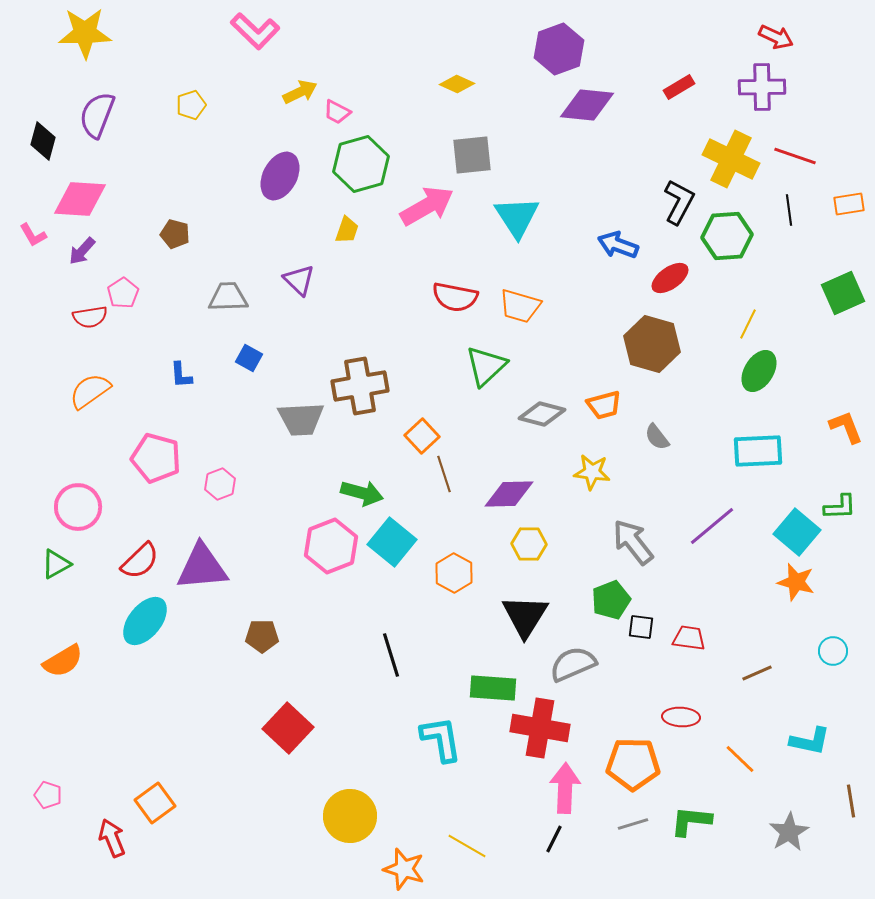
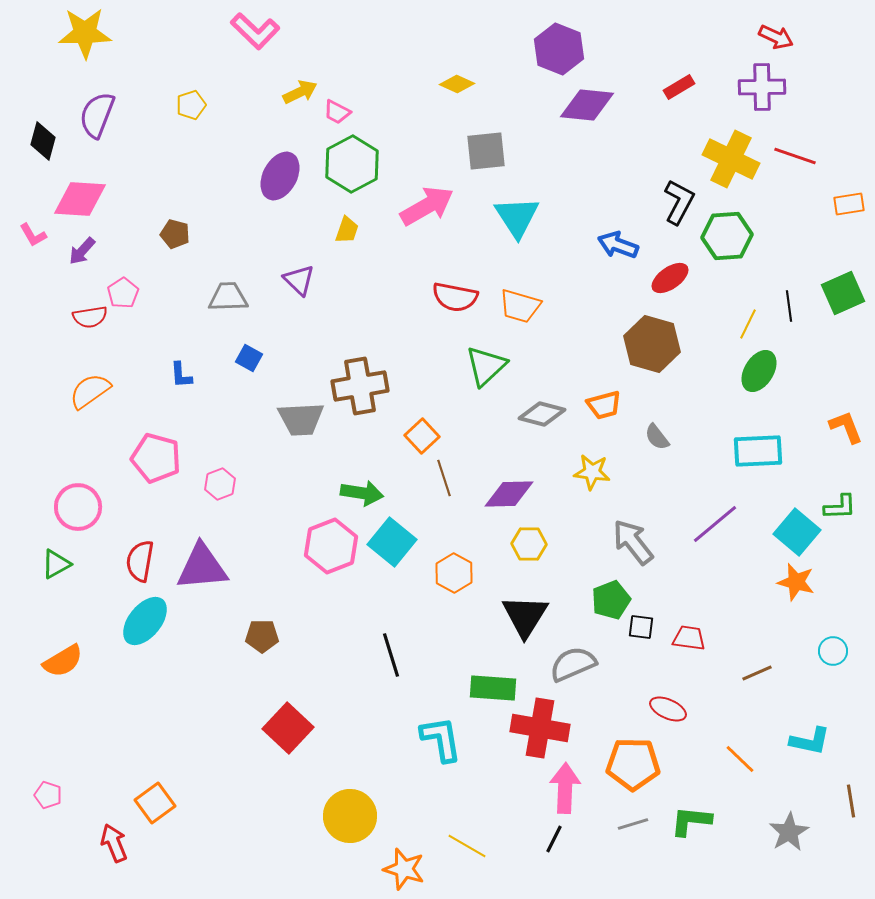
purple hexagon at (559, 49): rotated 18 degrees counterclockwise
gray square at (472, 155): moved 14 px right, 4 px up
green hexagon at (361, 164): moved 9 px left; rotated 12 degrees counterclockwise
black line at (789, 210): moved 96 px down
brown line at (444, 474): moved 4 px down
green arrow at (362, 493): rotated 6 degrees counterclockwise
purple line at (712, 526): moved 3 px right, 2 px up
red semicircle at (140, 561): rotated 144 degrees clockwise
red ellipse at (681, 717): moved 13 px left, 8 px up; rotated 21 degrees clockwise
red arrow at (112, 838): moved 2 px right, 5 px down
